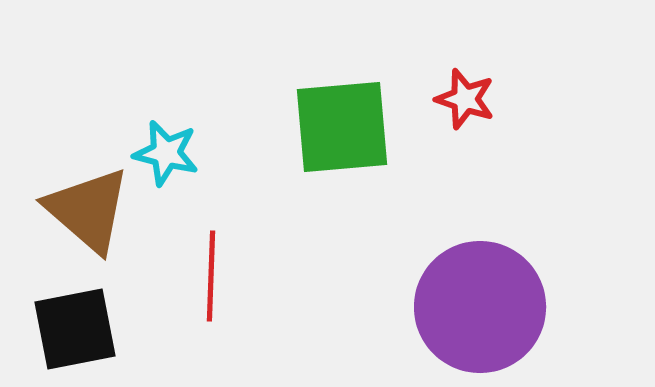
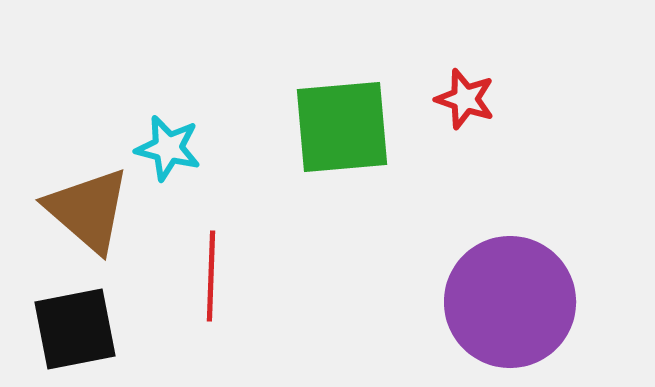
cyan star: moved 2 px right, 5 px up
purple circle: moved 30 px right, 5 px up
